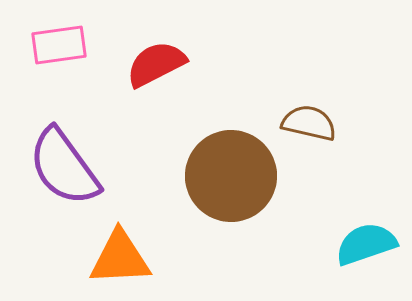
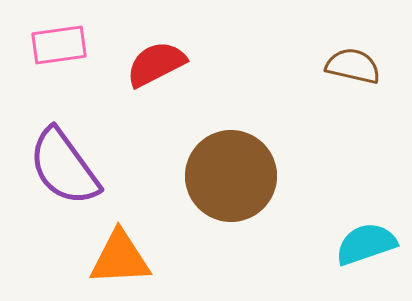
brown semicircle: moved 44 px right, 57 px up
